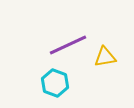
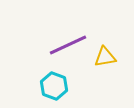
cyan hexagon: moved 1 px left, 3 px down
